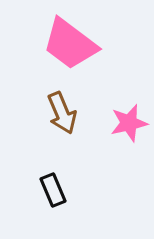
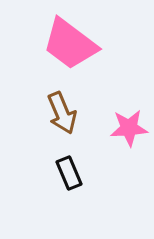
pink star: moved 5 px down; rotated 9 degrees clockwise
black rectangle: moved 16 px right, 17 px up
